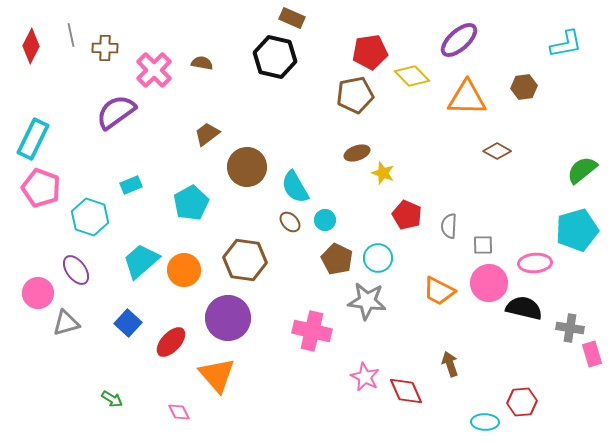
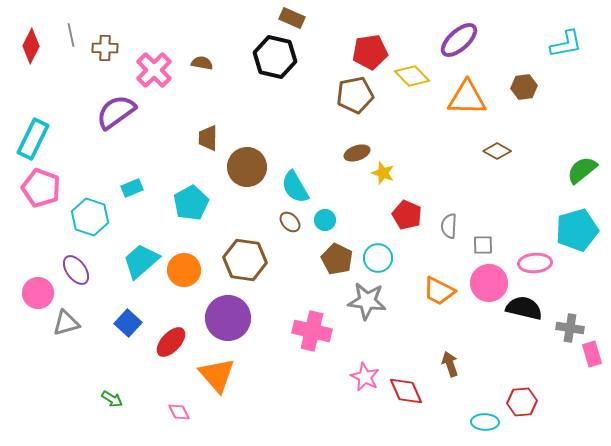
brown trapezoid at (207, 134): moved 1 px right, 4 px down; rotated 52 degrees counterclockwise
cyan rectangle at (131, 185): moved 1 px right, 3 px down
